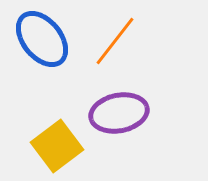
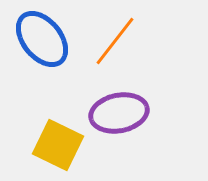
yellow square: moved 1 px right, 1 px up; rotated 27 degrees counterclockwise
